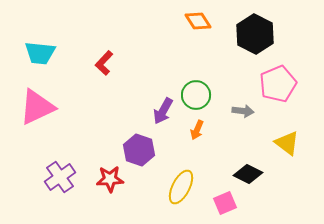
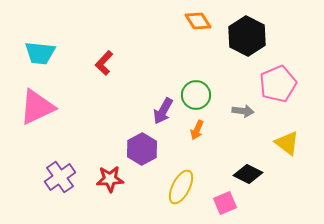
black hexagon: moved 8 px left, 2 px down
purple hexagon: moved 3 px right, 1 px up; rotated 12 degrees clockwise
